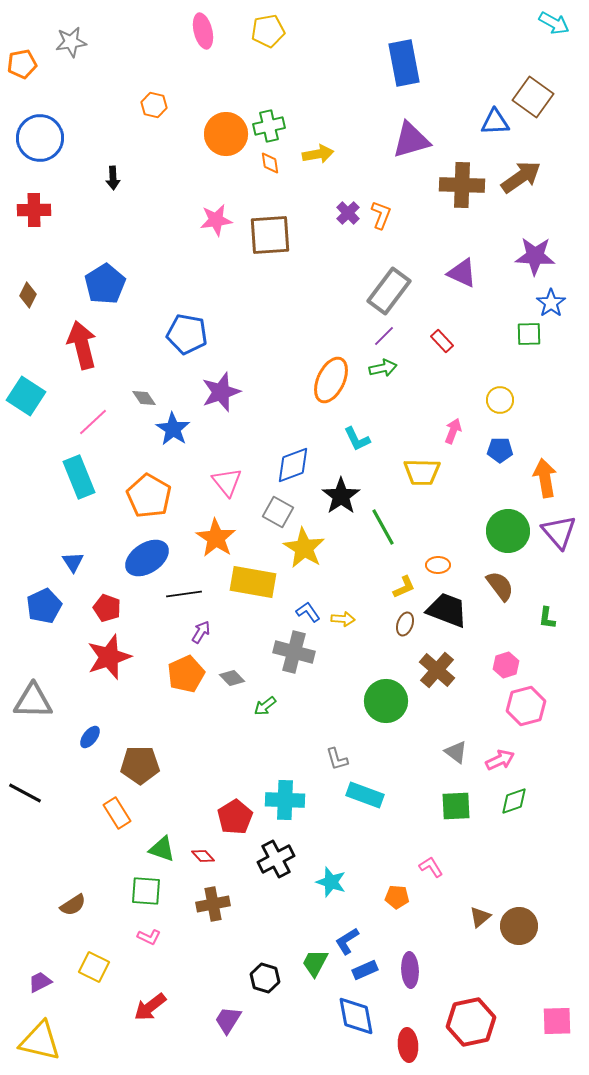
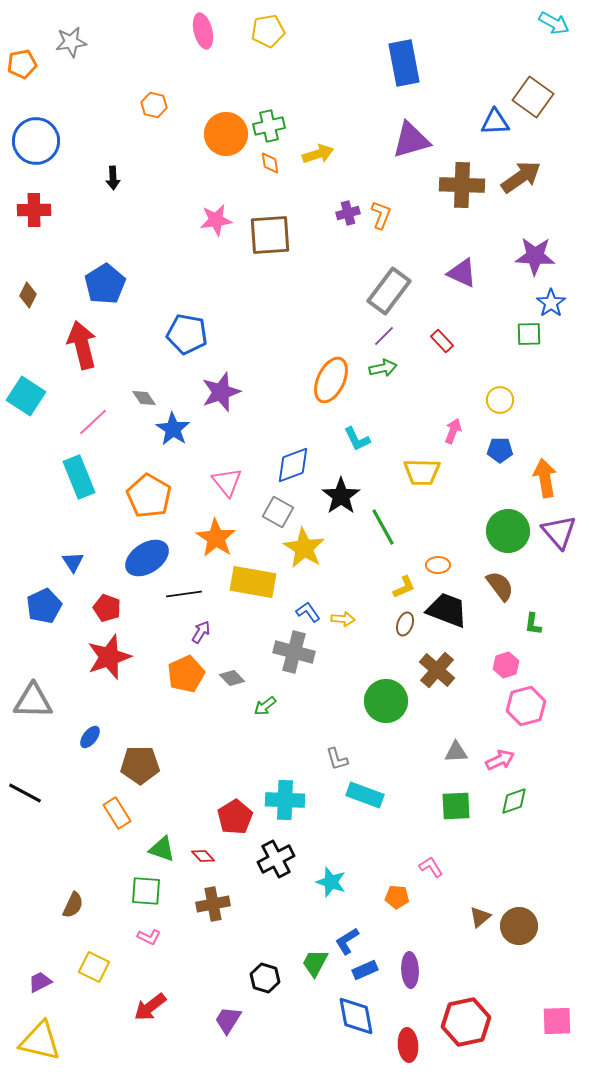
blue circle at (40, 138): moved 4 px left, 3 px down
yellow arrow at (318, 154): rotated 8 degrees counterclockwise
purple cross at (348, 213): rotated 30 degrees clockwise
green L-shape at (547, 618): moved 14 px left, 6 px down
gray triangle at (456, 752): rotated 40 degrees counterclockwise
brown semicircle at (73, 905): rotated 32 degrees counterclockwise
red hexagon at (471, 1022): moved 5 px left
